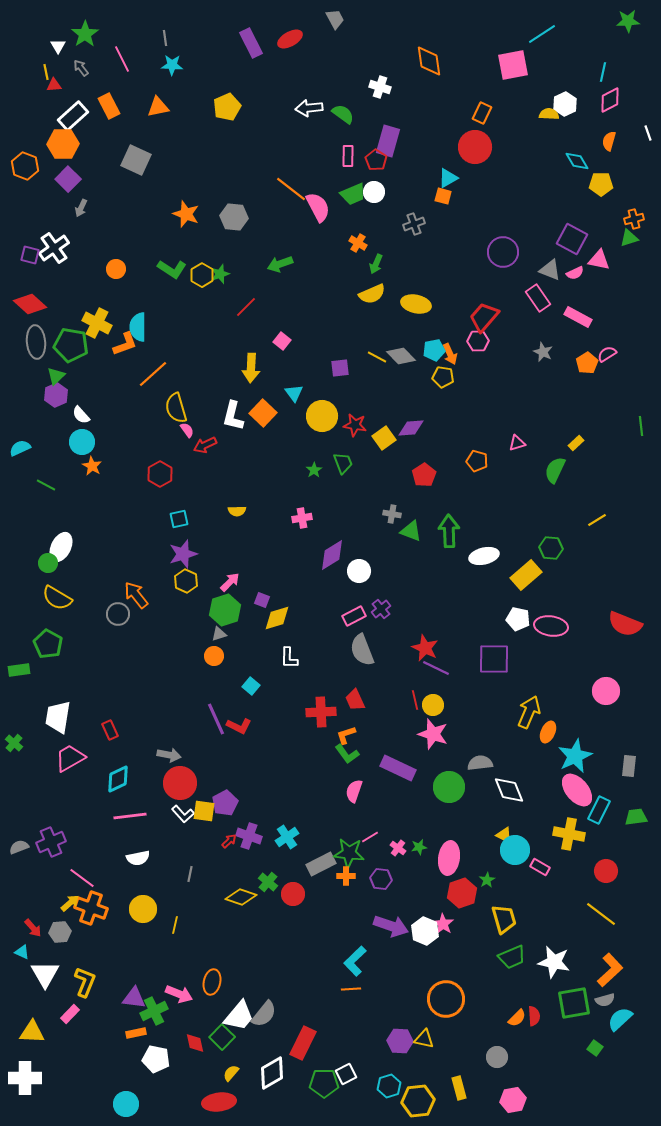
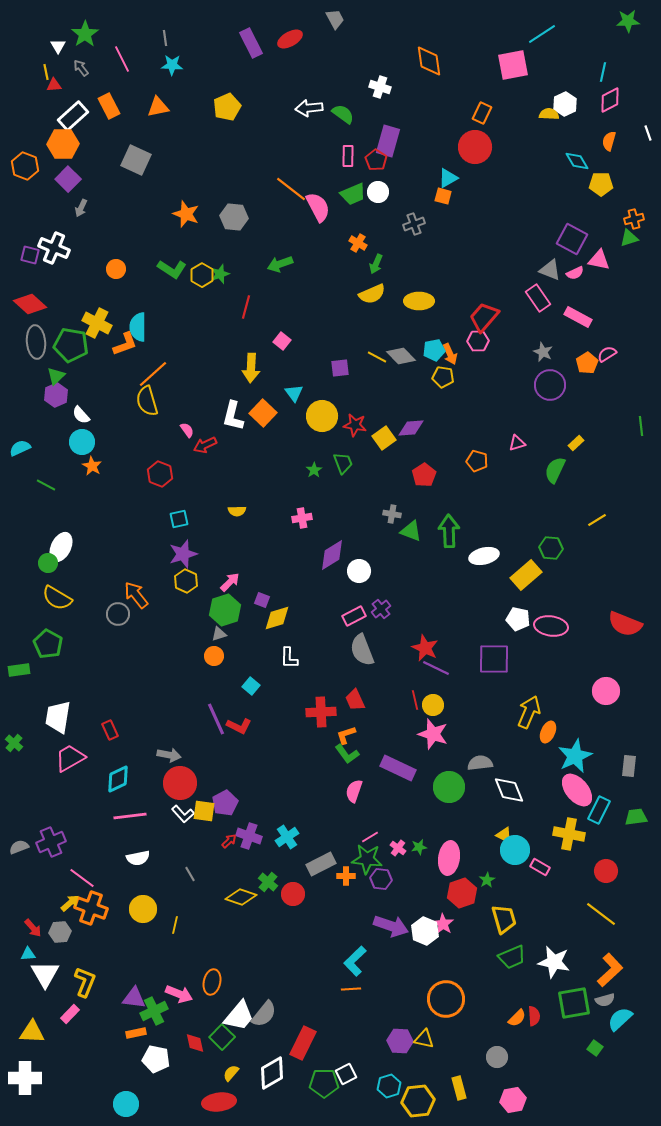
white circle at (374, 192): moved 4 px right
white cross at (54, 248): rotated 32 degrees counterclockwise
purple circle at (503, 252): moved 47 px right, 133 px down
yellow ellipse at (416, 304): moved 3 px right, 3 px up; rotated 12 degrees counterclockwise
red line at (246, 307): rotated 30 degrees counterclockwise
yellow semicircle at (176, 408): moved 29 px left, 7 px up
red hexagon at (160, 474): rotated 10 degrees counterclockwise
green star at (349, 853): moved 18 px right, 6 px down
gray line at (190, 874): rotated 42 degrees counterclockwise
cyan triangle at (22, 952): moved 6 px right, 2 px down; rotated 28 degrees counterclockwise
